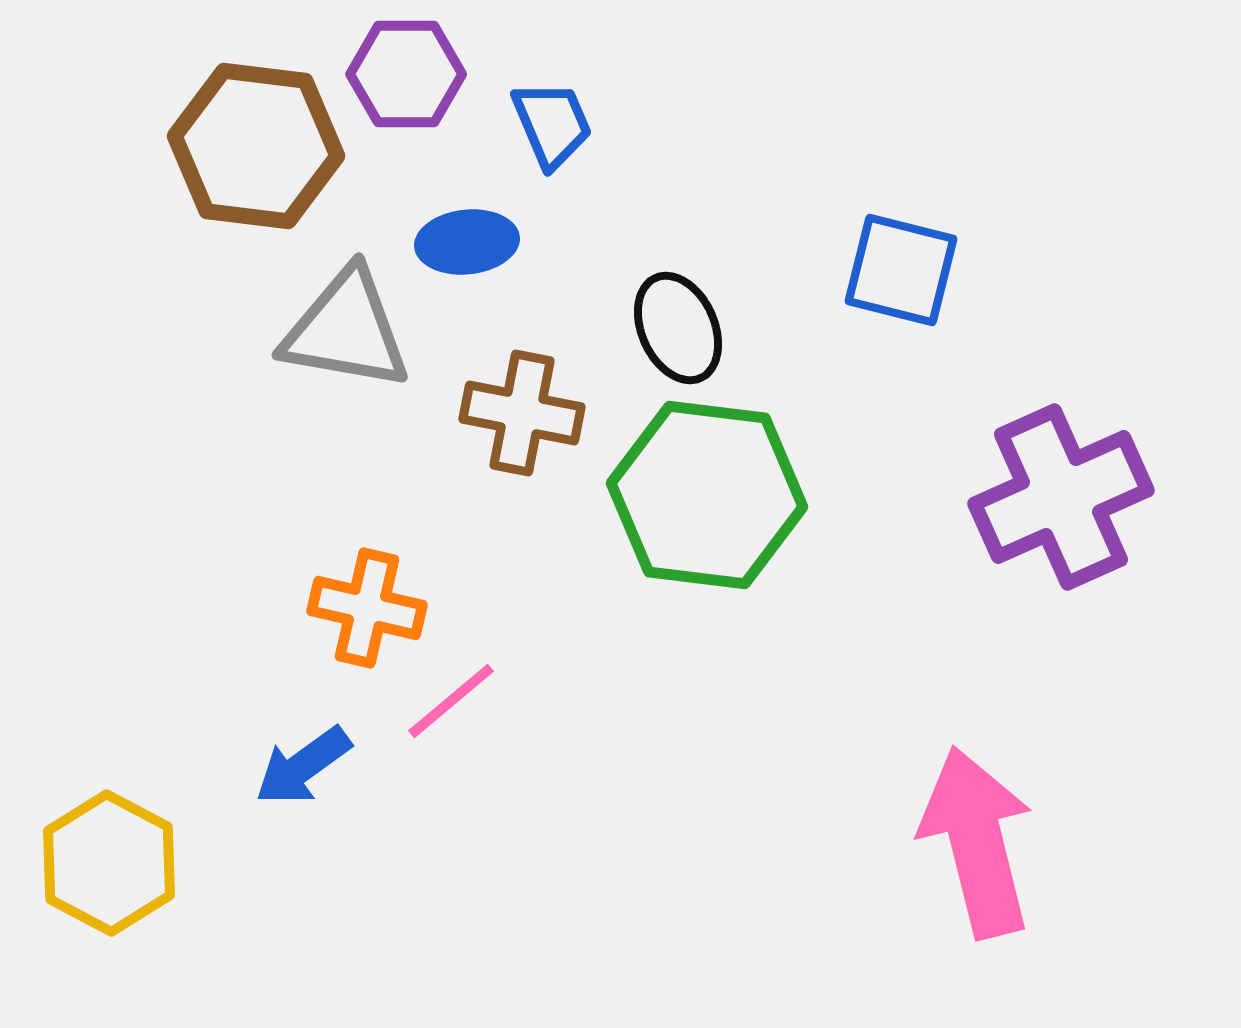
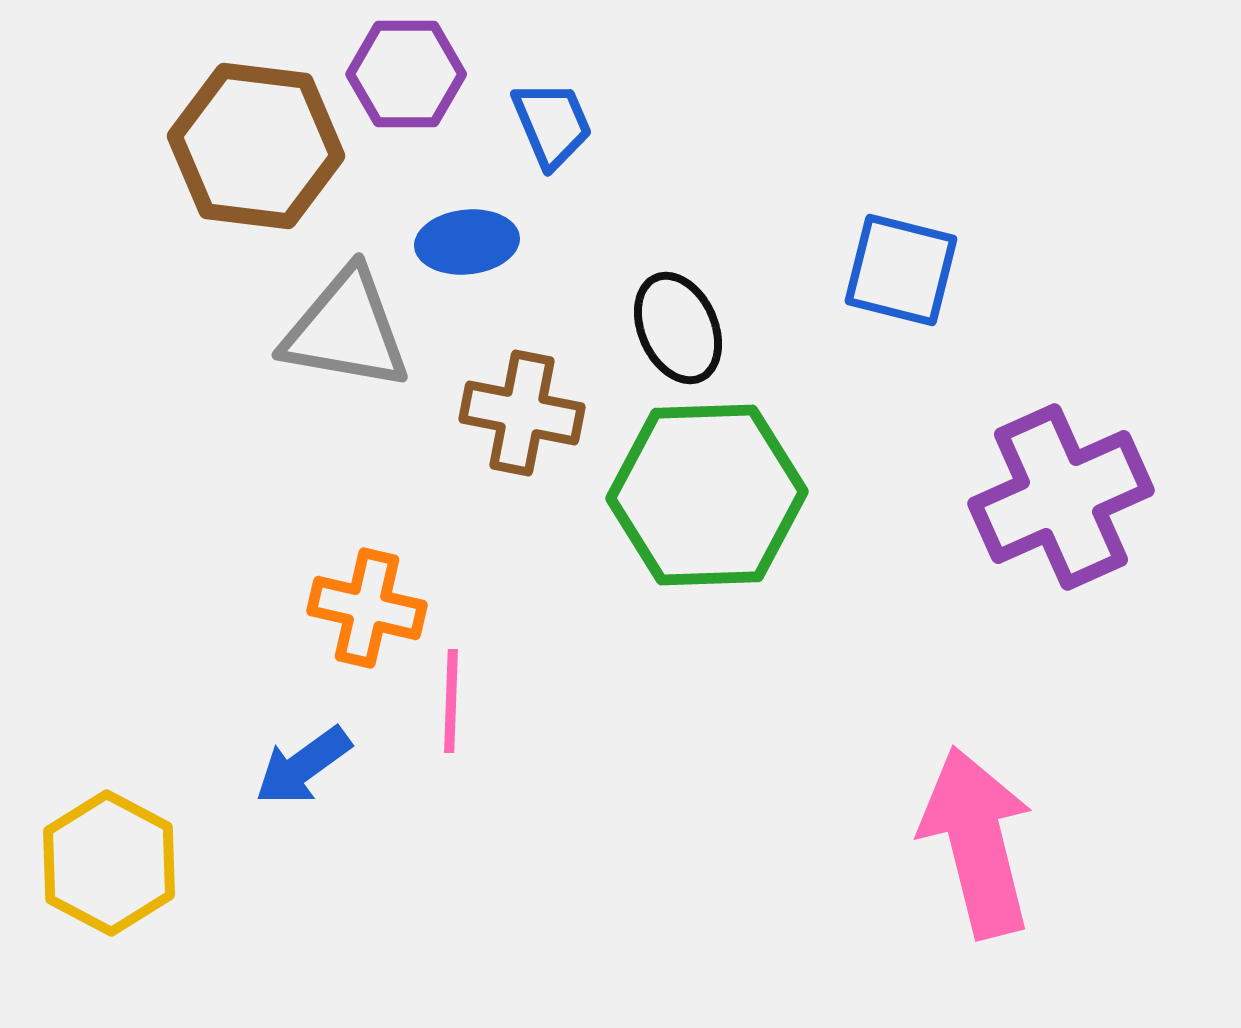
green hexagon: rotated 9 degrees counterclockwise
pink line: rotated 48 degrees counterclockwise
